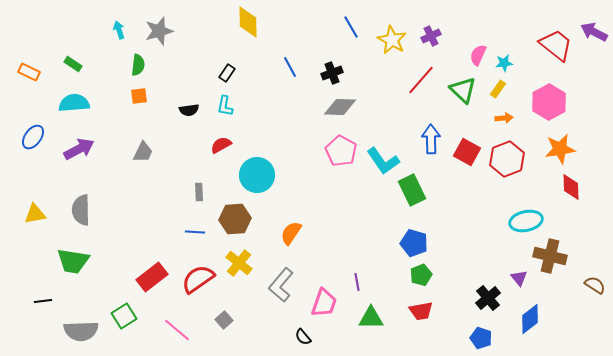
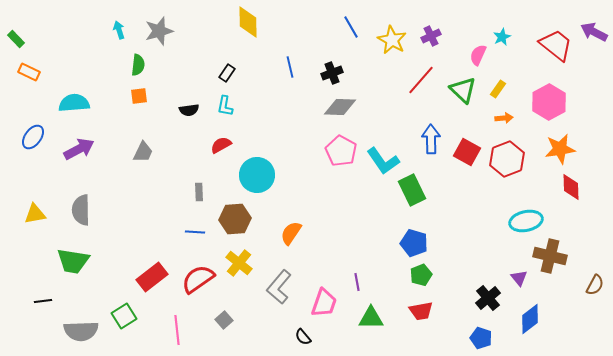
cyan star at (504, 63): moved 2 px left, 26 px up; rotated 18 degrees counterclockwise
green rectangle at (73, 64): moved 57 px left, 25 px up; rotated 12 degrees clockwise
blue line at (290, 67): rotated 15 degrees clockwise
gray L-shape at (281, 285): moved 2 px left, 2 px down
brown semicircle at (595, 285): rotated 85 degrees clockwise
pink line at (177, 330): rotated 44 degrees clockwise
